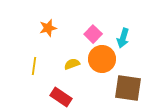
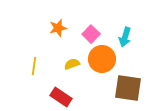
orange star: moved 10 px right
pink square: moved 2 px left
cyan arrow: moved 2 px right, 1 px up
